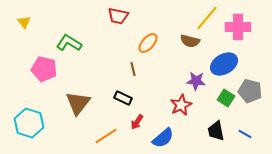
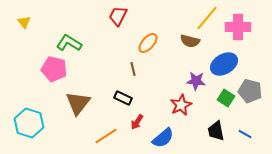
red trapezoid: rotated 105 degrees clockwise
pink pentagon: moved 10 px right
